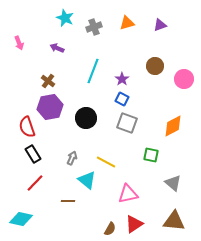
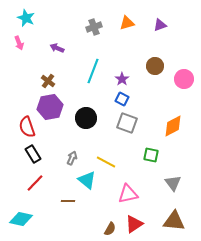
cyan star: moved 39 px left
gray triangle: rotated 12 degrees clockwise
